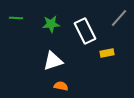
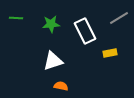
gray line: rotated 18 degrees clockwise
yellow rectangle: moved 3 px right
